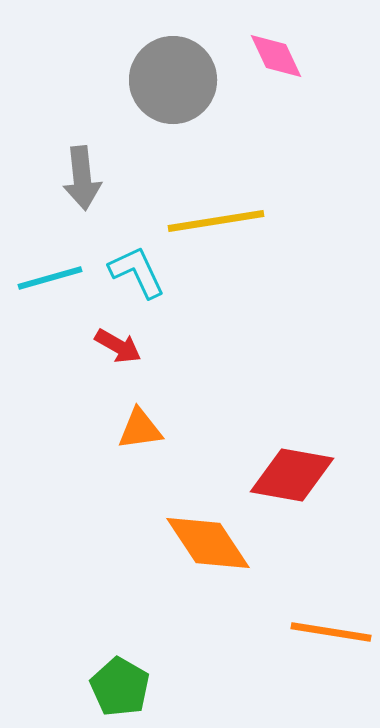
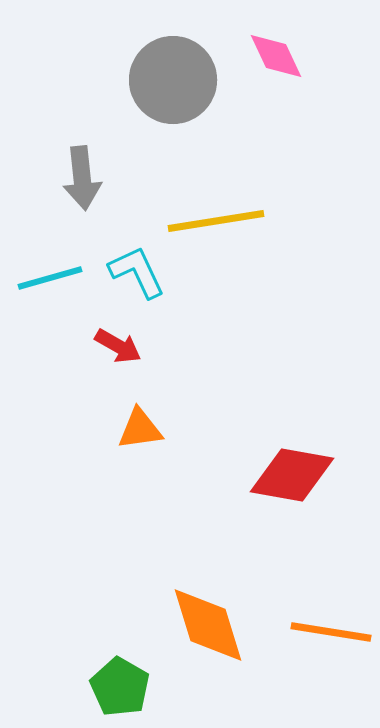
orange diamond: moved 82 px down; rotated 16 degrees clockwise
